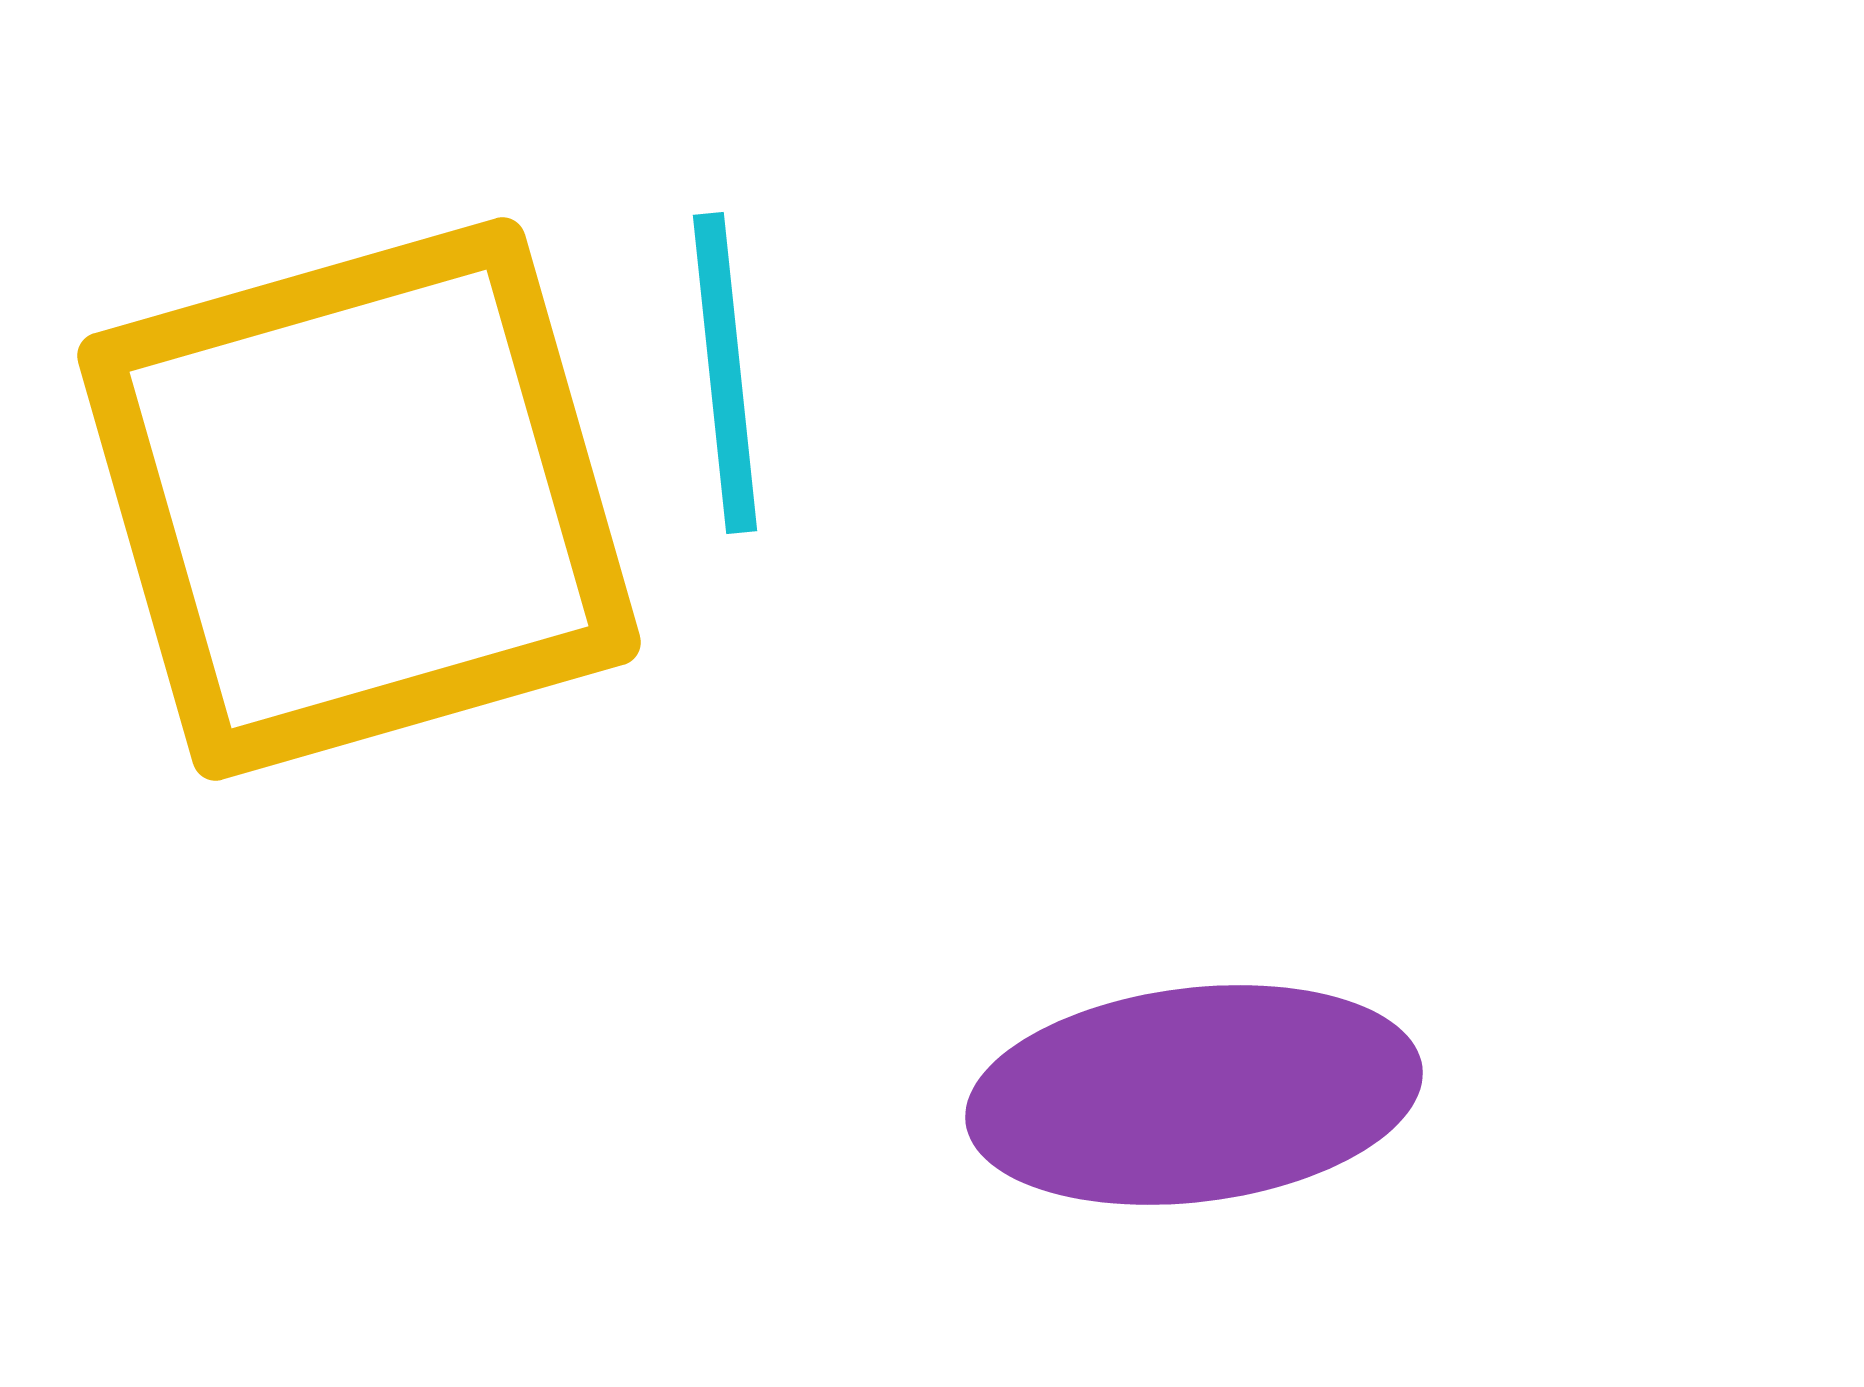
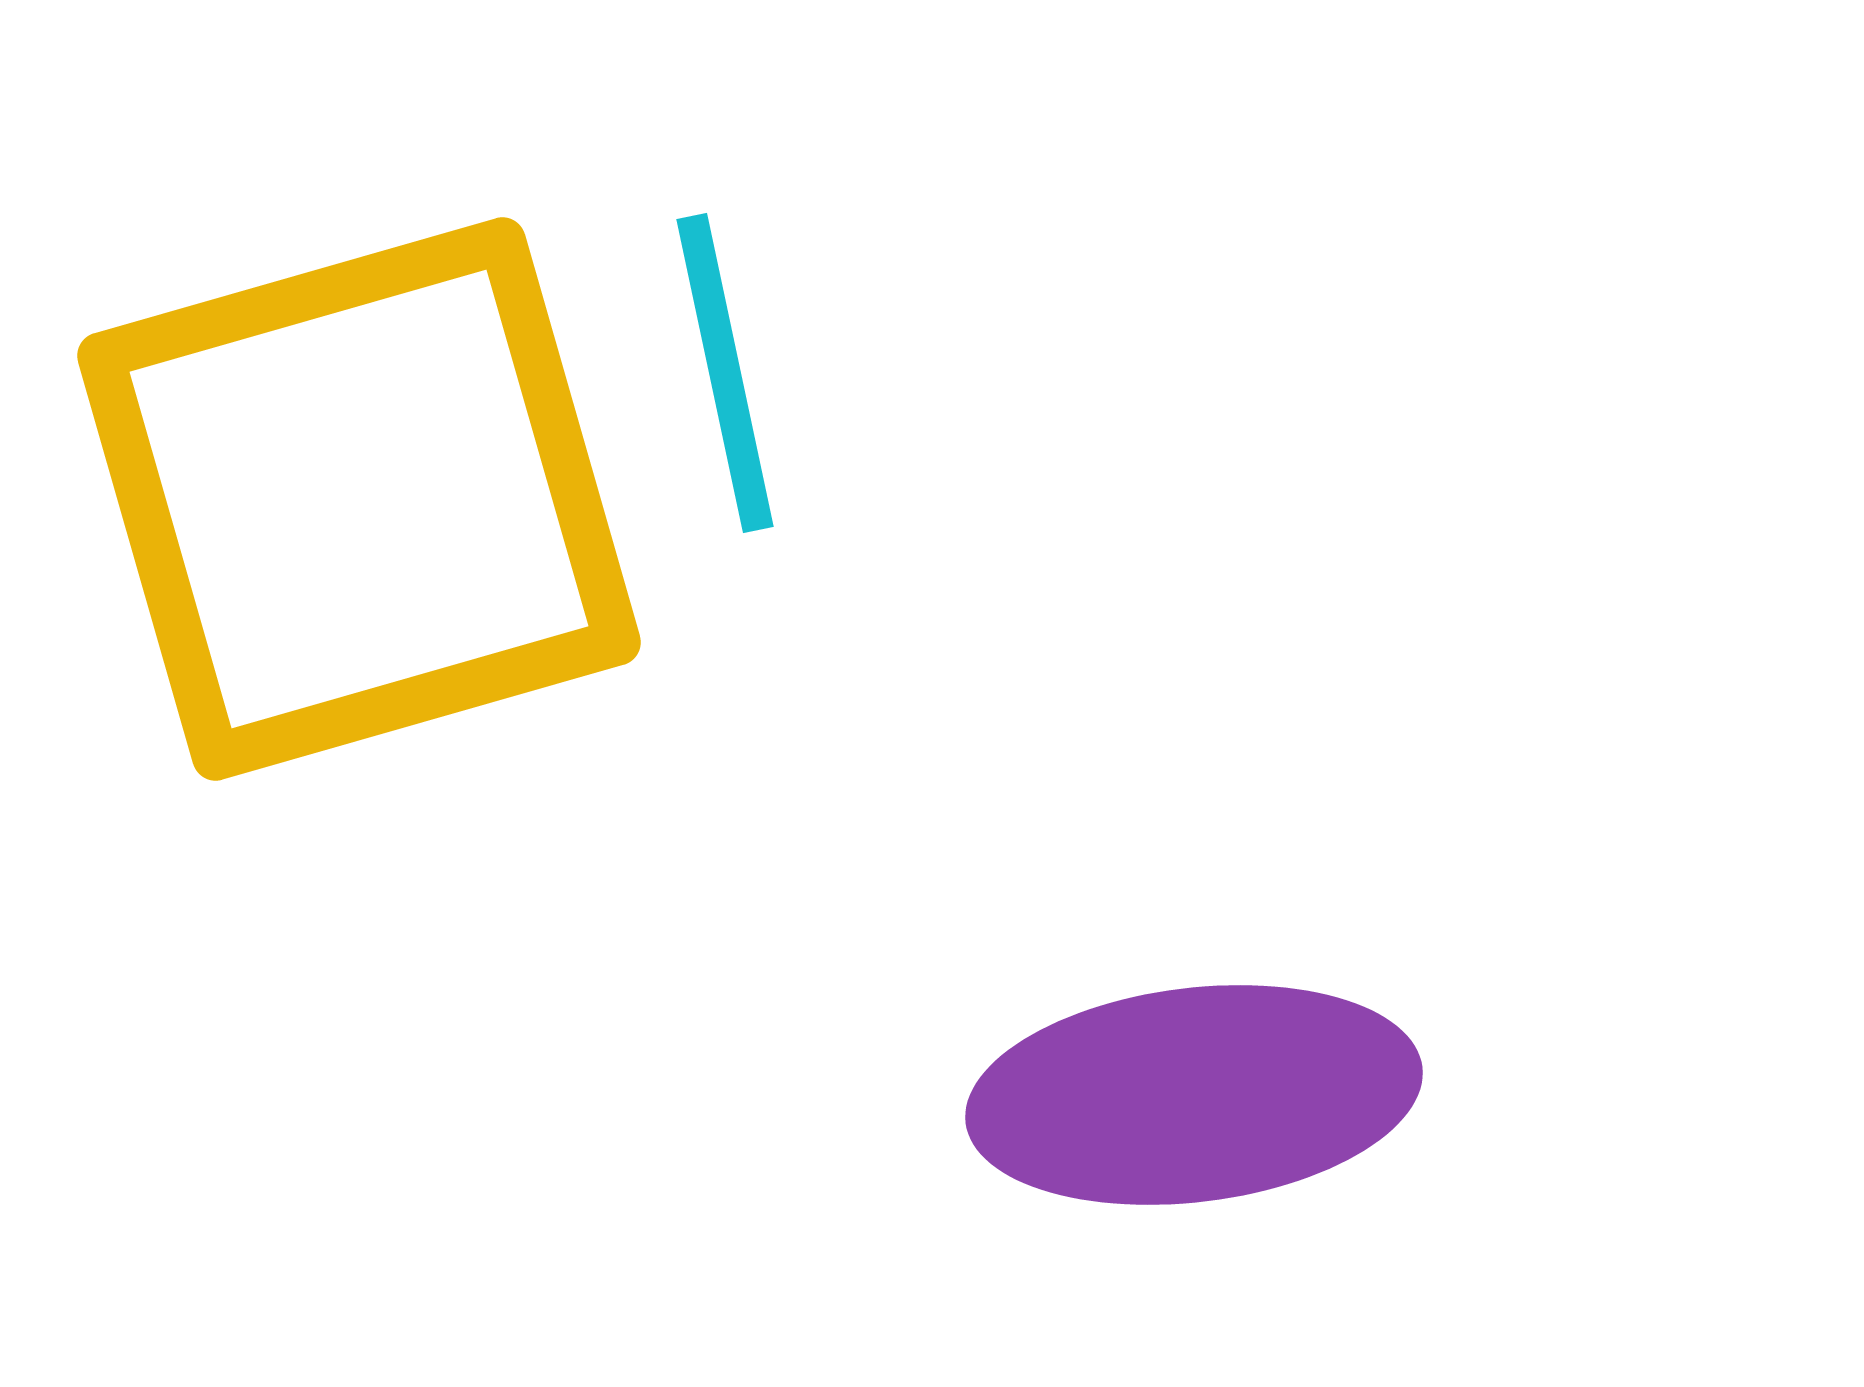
cyan line: rotated 6 degrees counterclockwise
